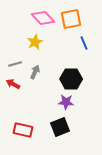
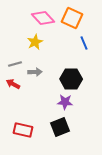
orange square: moved 1 px right, 1 px up; rotated 35 degrees clockwise
gray arrow: rotated 64 degrees clockwise
purple star: moved 1 px left
